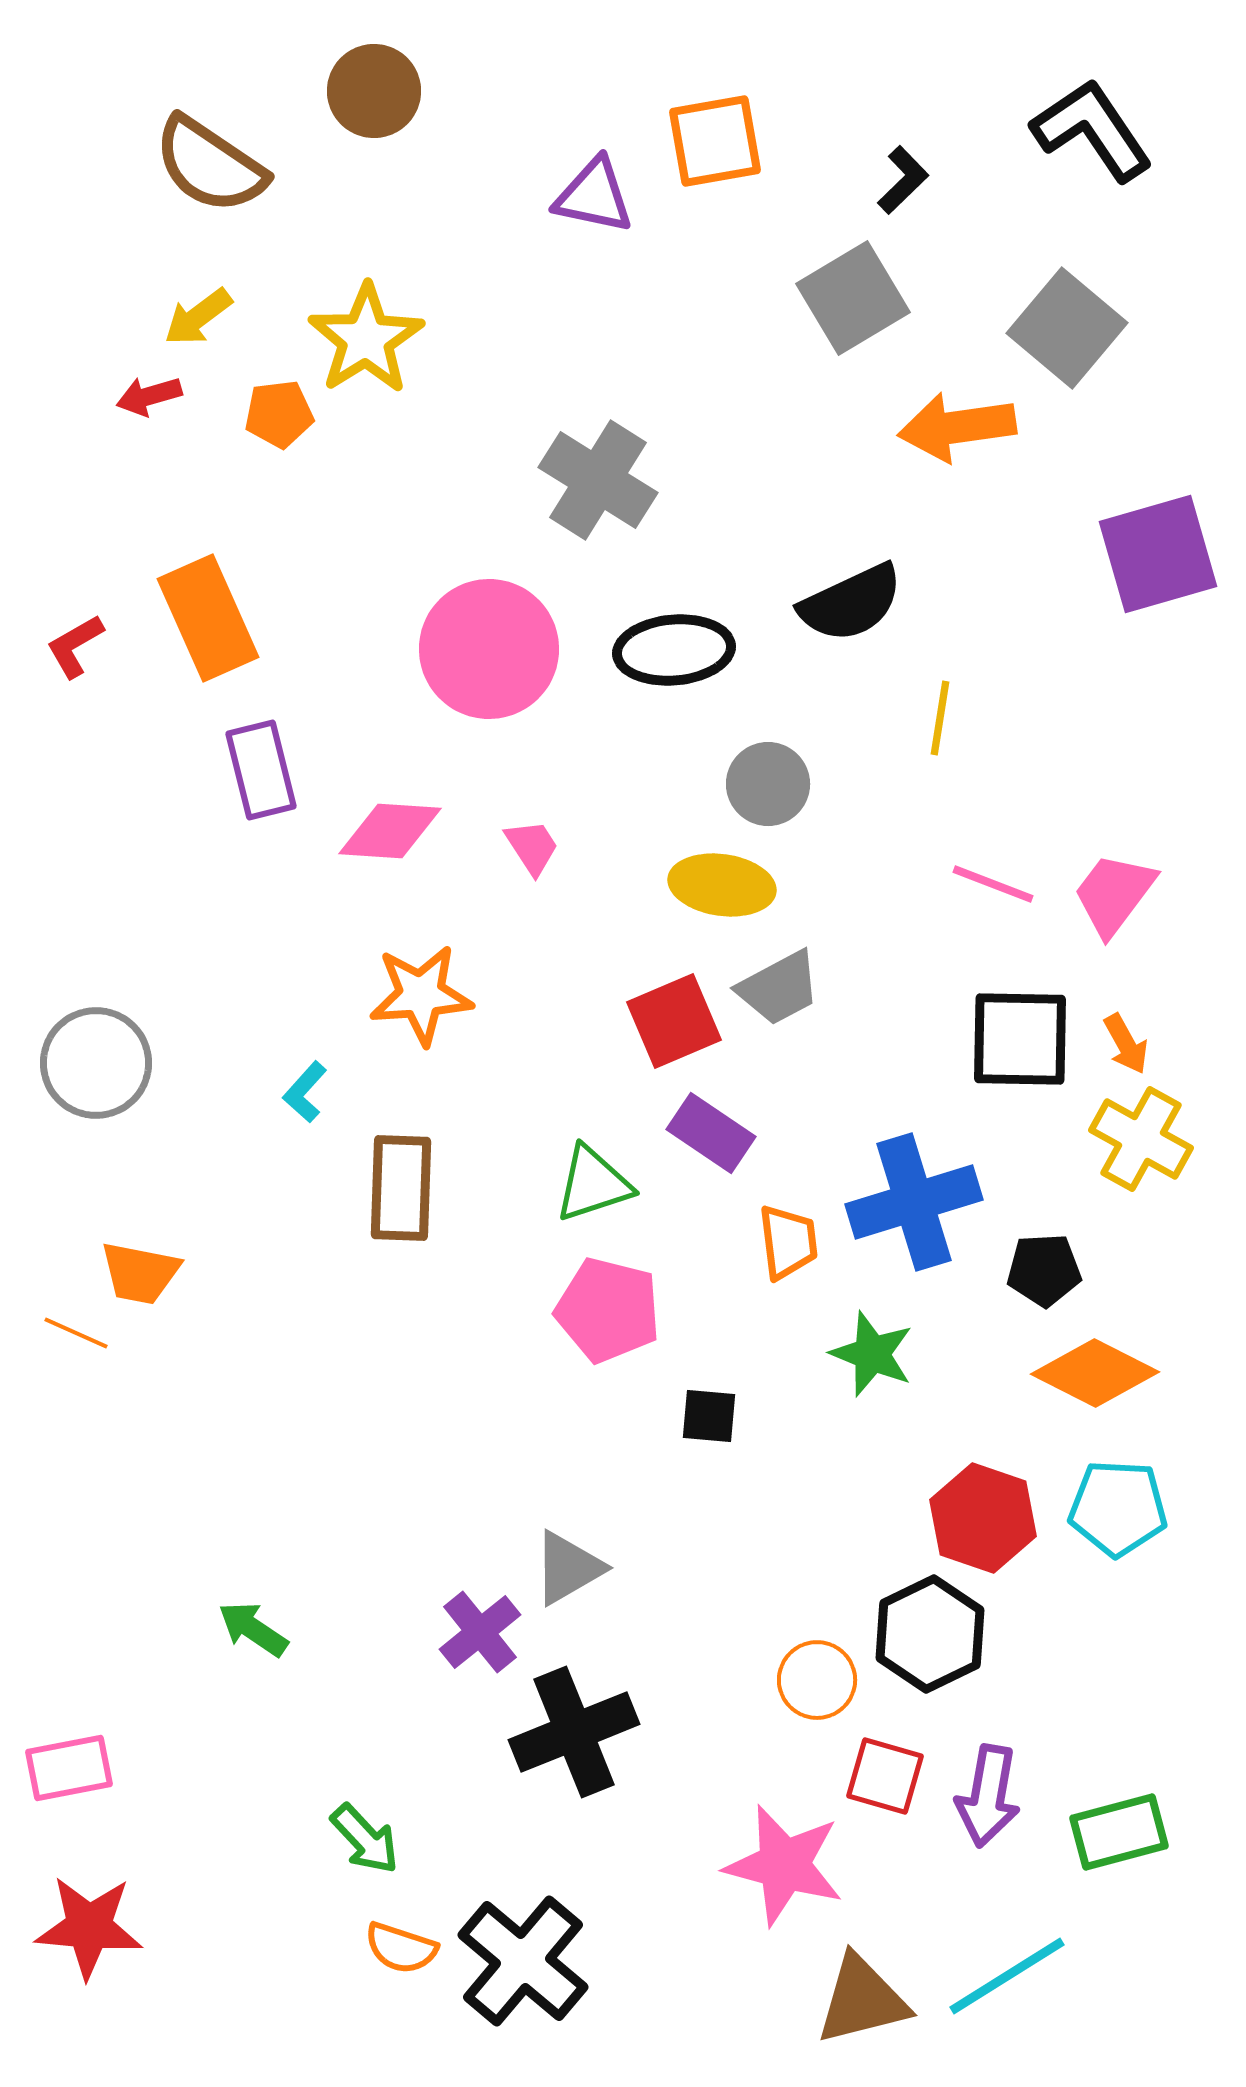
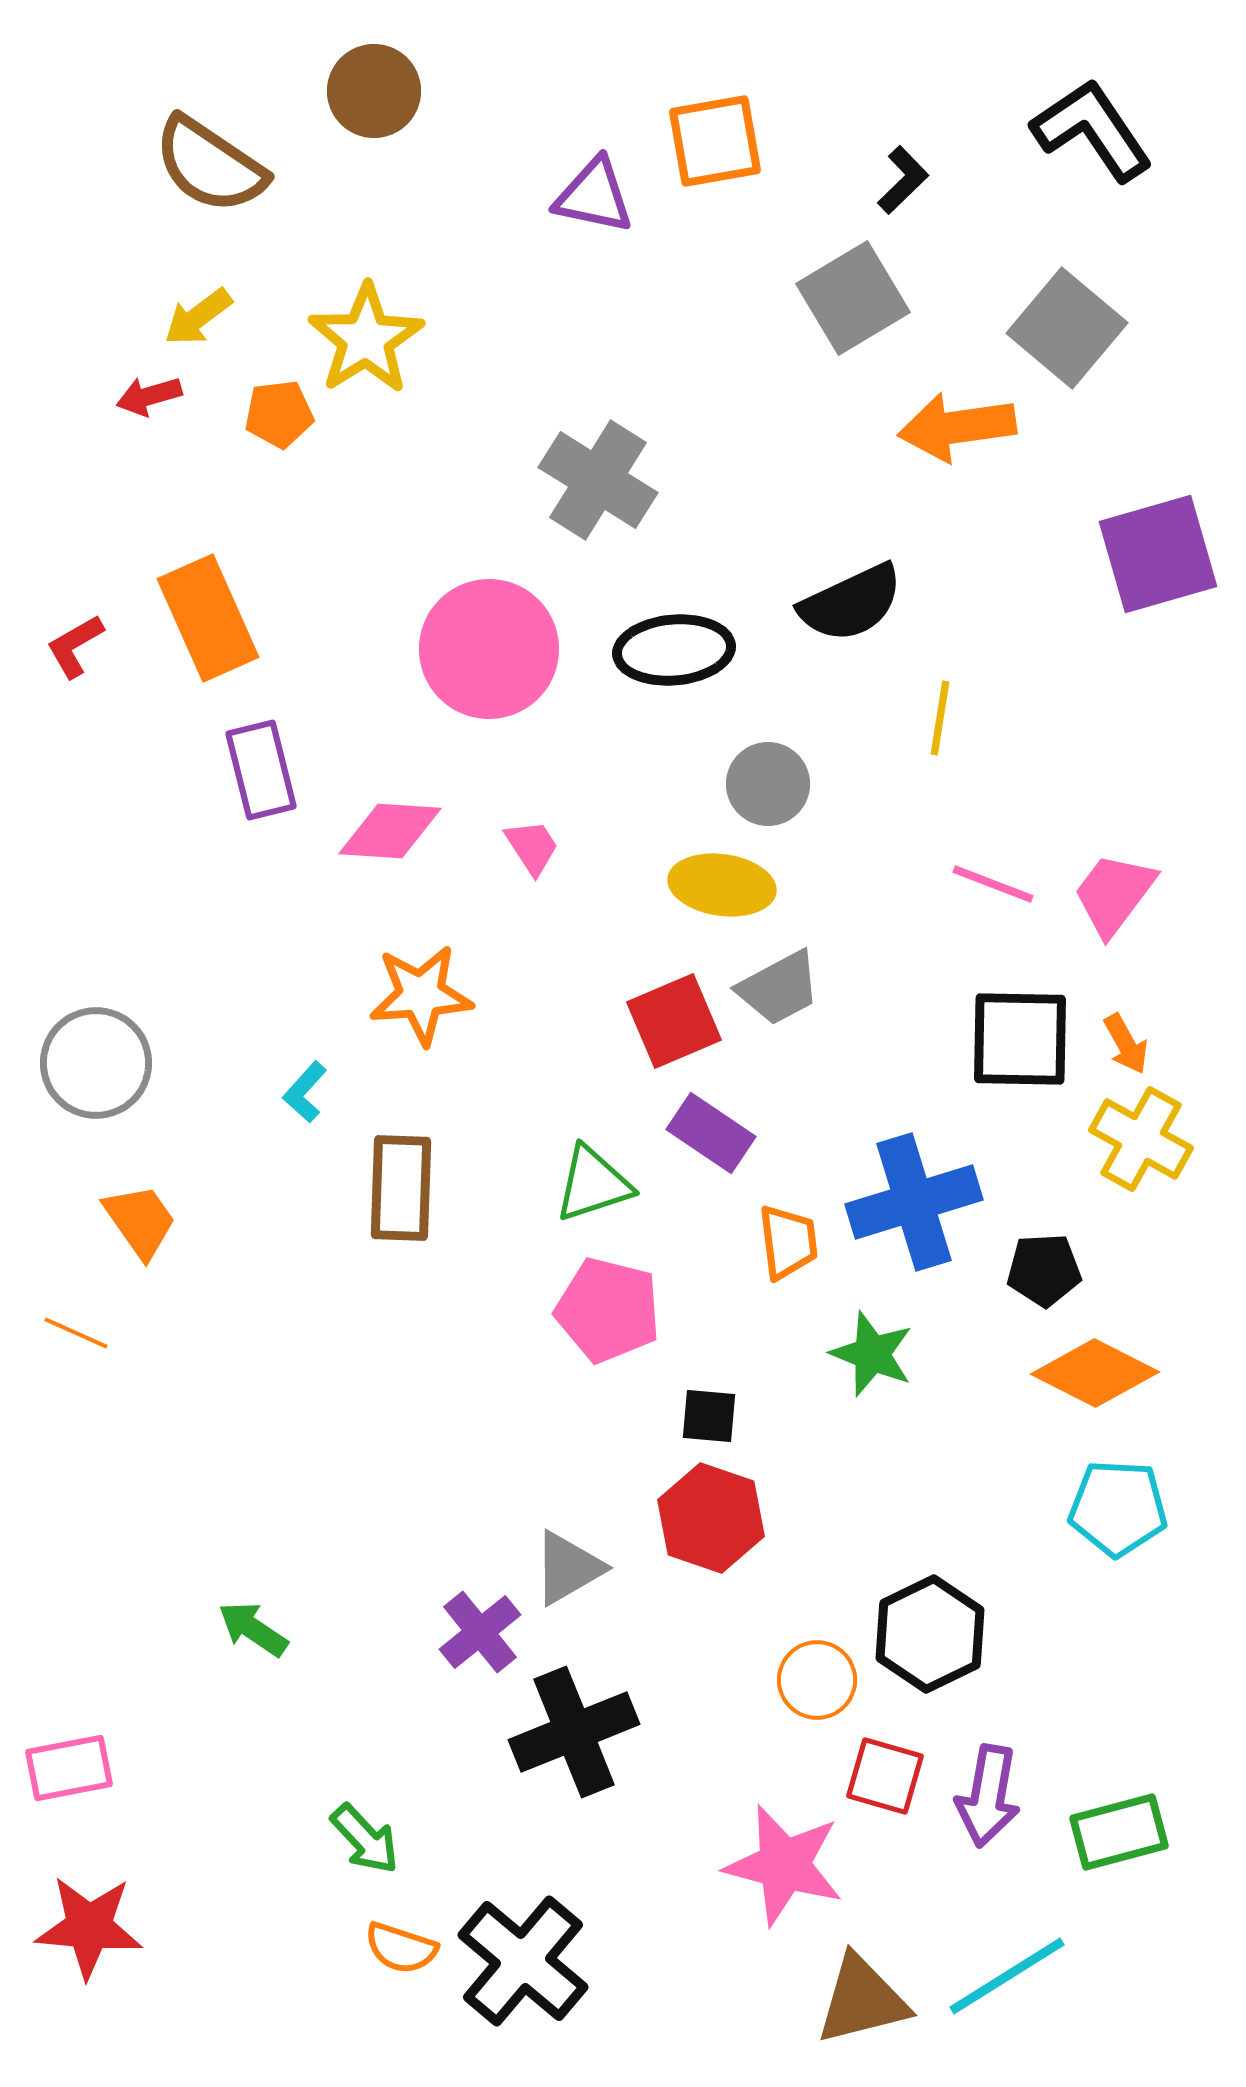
orange trapezoid at (140, 1273): moved 52 px up; rotated 136 degrees counterclockwise
red hexagon at (983, 1518): moved 272 px left
